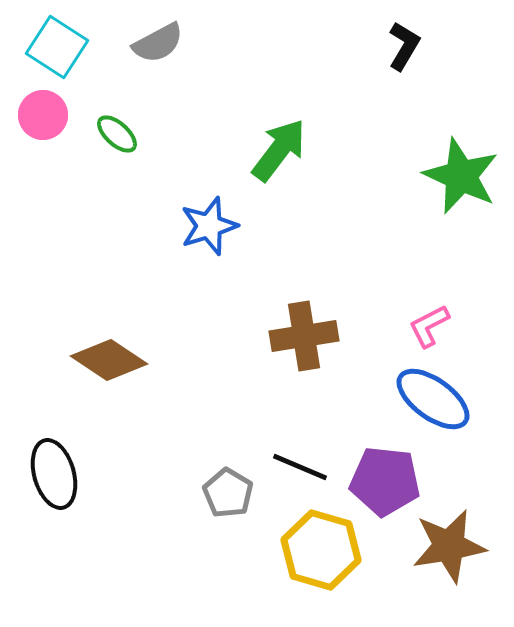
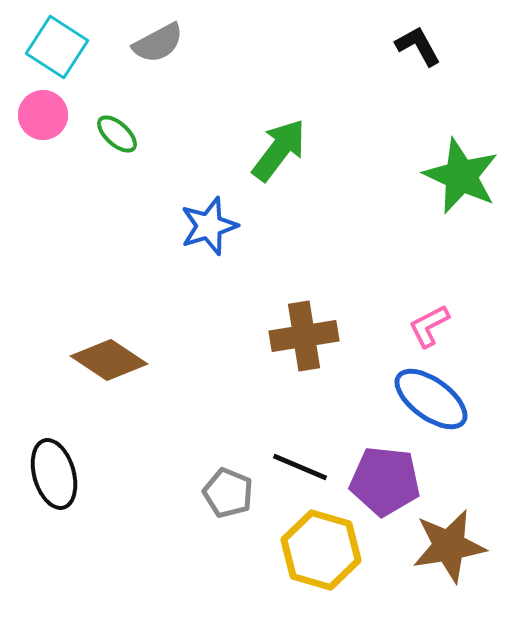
black L-shape: moved 14 px right; rotated 60 degrees counterclockwise
blue ellipse: moved 2 px left
gray pentagon: rotated 9 degrees counterclockwise
